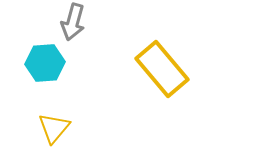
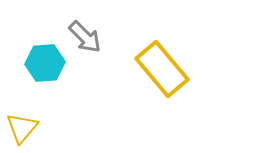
gray arrow: moved 12 px right, 15 px down; rotated 60 degrees counterclockwise
yellow triangle: moved 32 px left
